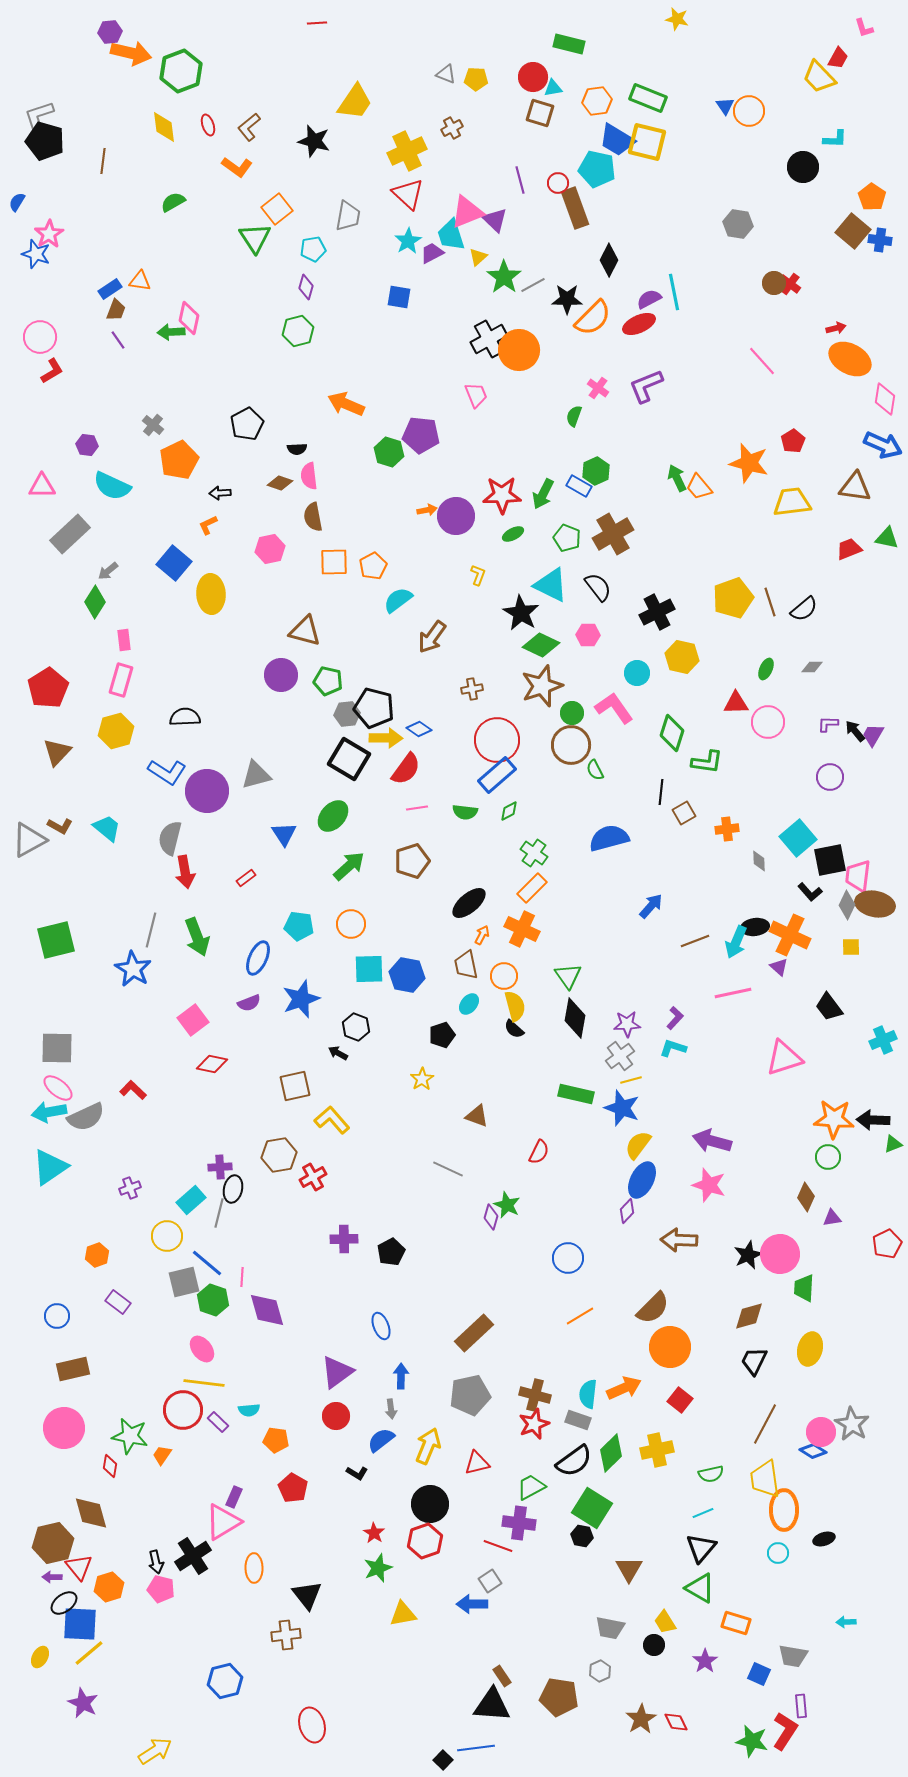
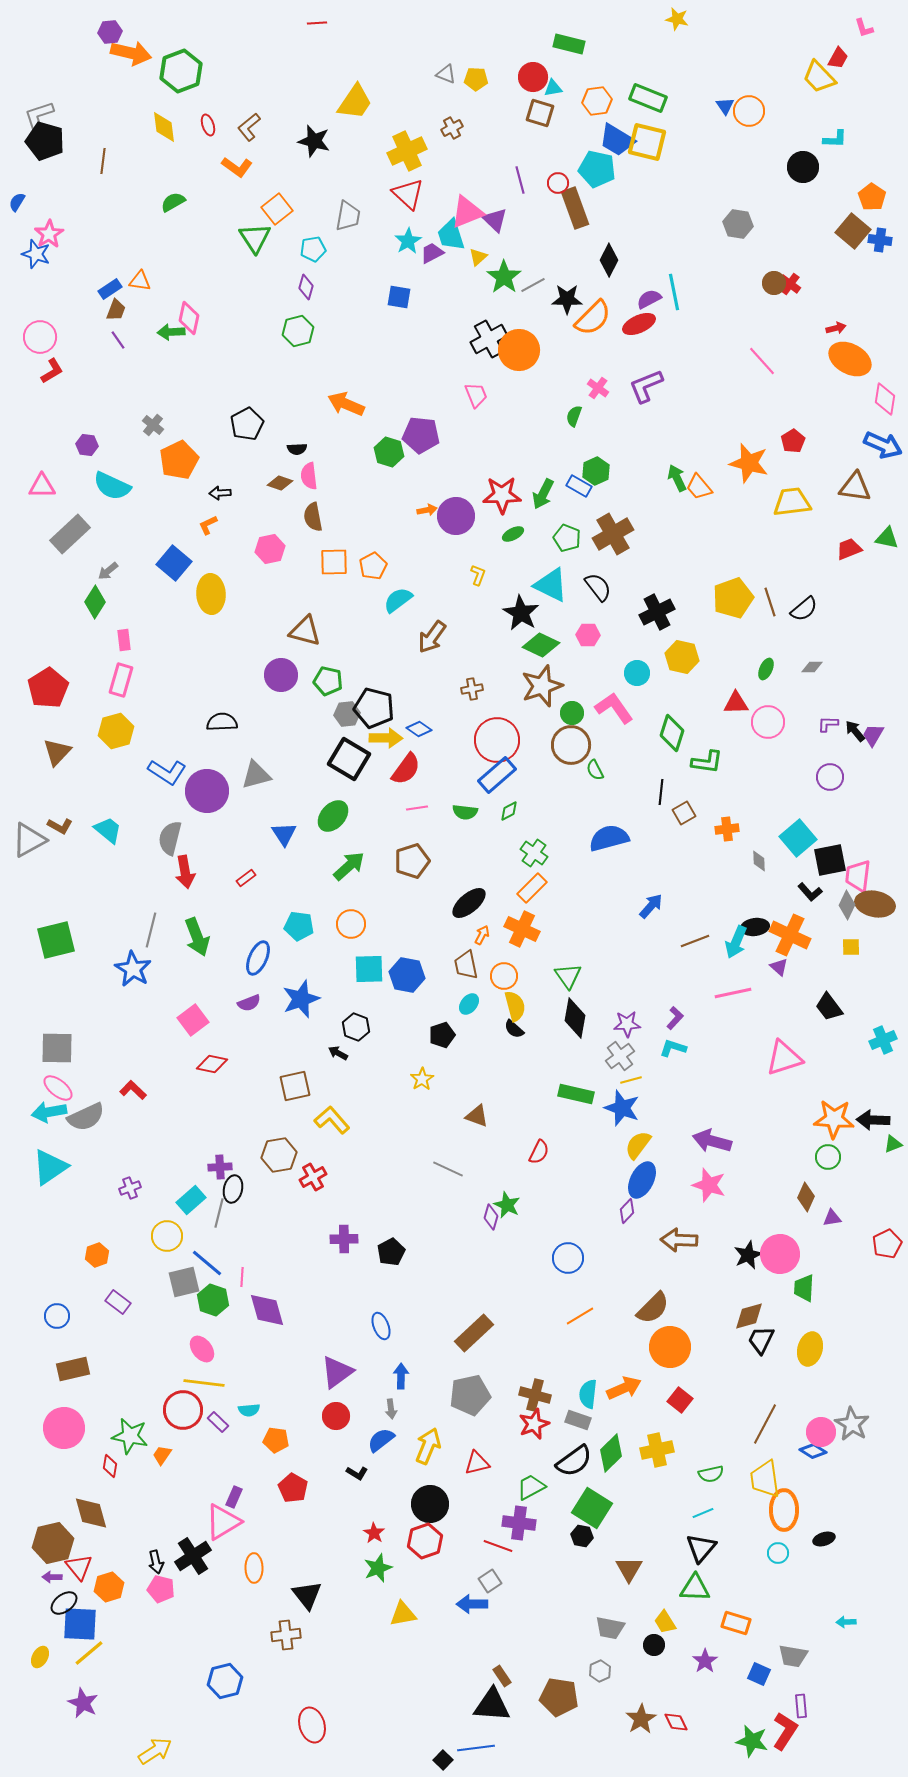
black semicircle at (185, 717): moved 37 px right, 5 px down
cyan trapezoid at (107, 828): moved 1 px right, 2 px down
black trapezoid at (754, 1361): moved 7 px right, 21 px up
green triangle at (700, 1588): moved 5 px left; rotated 28 degrees counterclockwise
